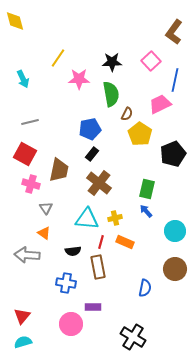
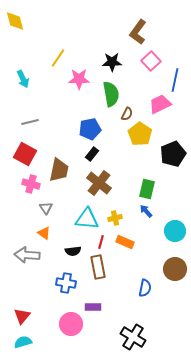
brown L-shape: moved 36 px left
